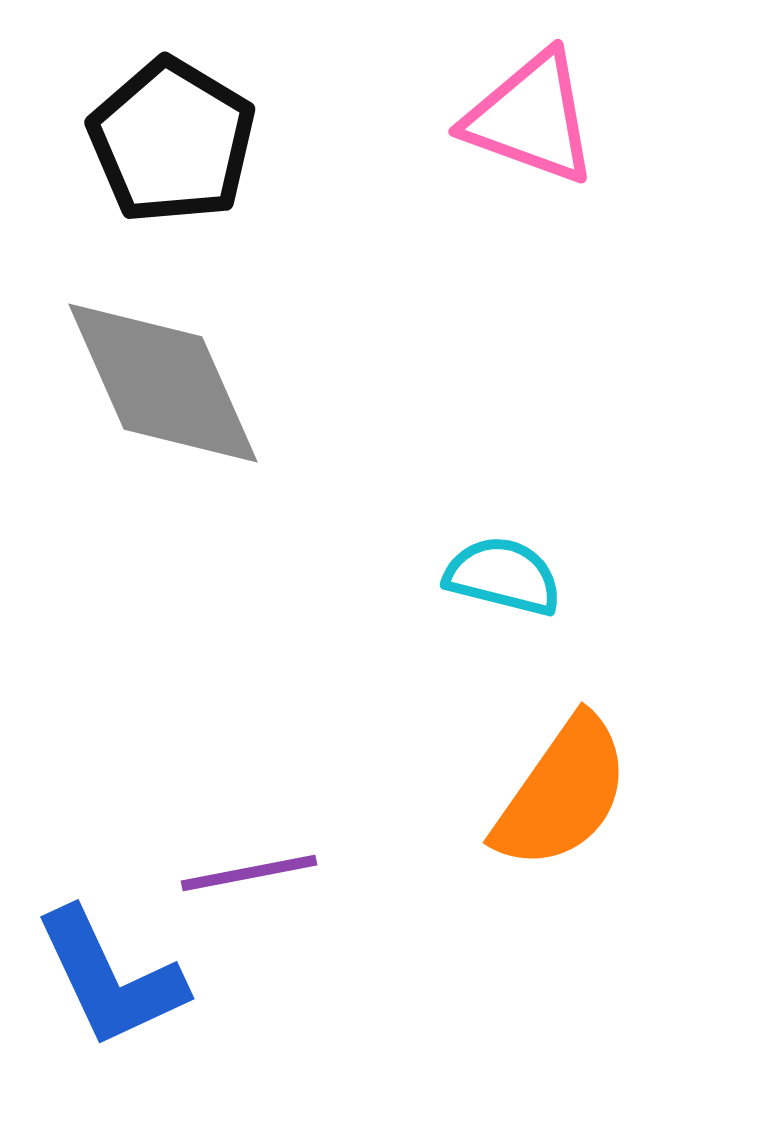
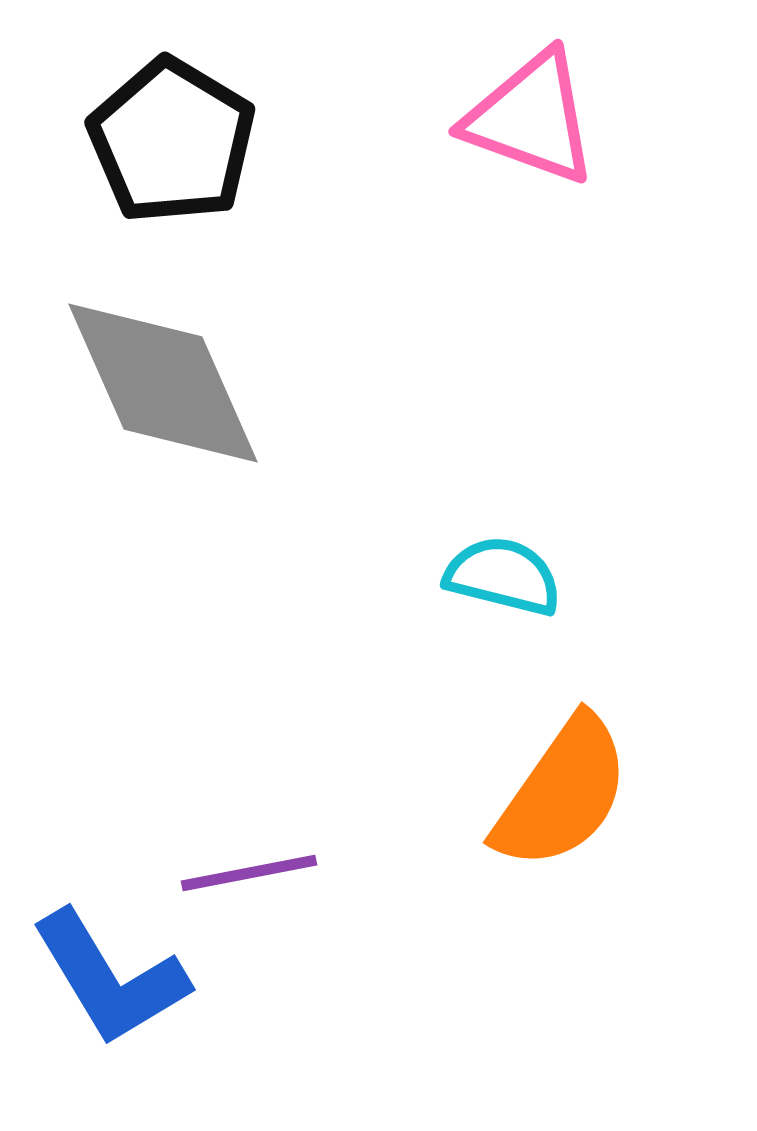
blue L-shape: rotated 6 degrees counterclockwise
